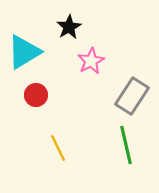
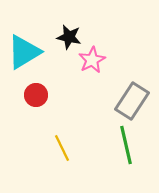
black star: moved 10 px down; rotated 30 degrees counterclockwise
pink star: moved 1 px right, 1 px up
gray rectangle: moved 5 px down
yellow line: moved 4 px right
